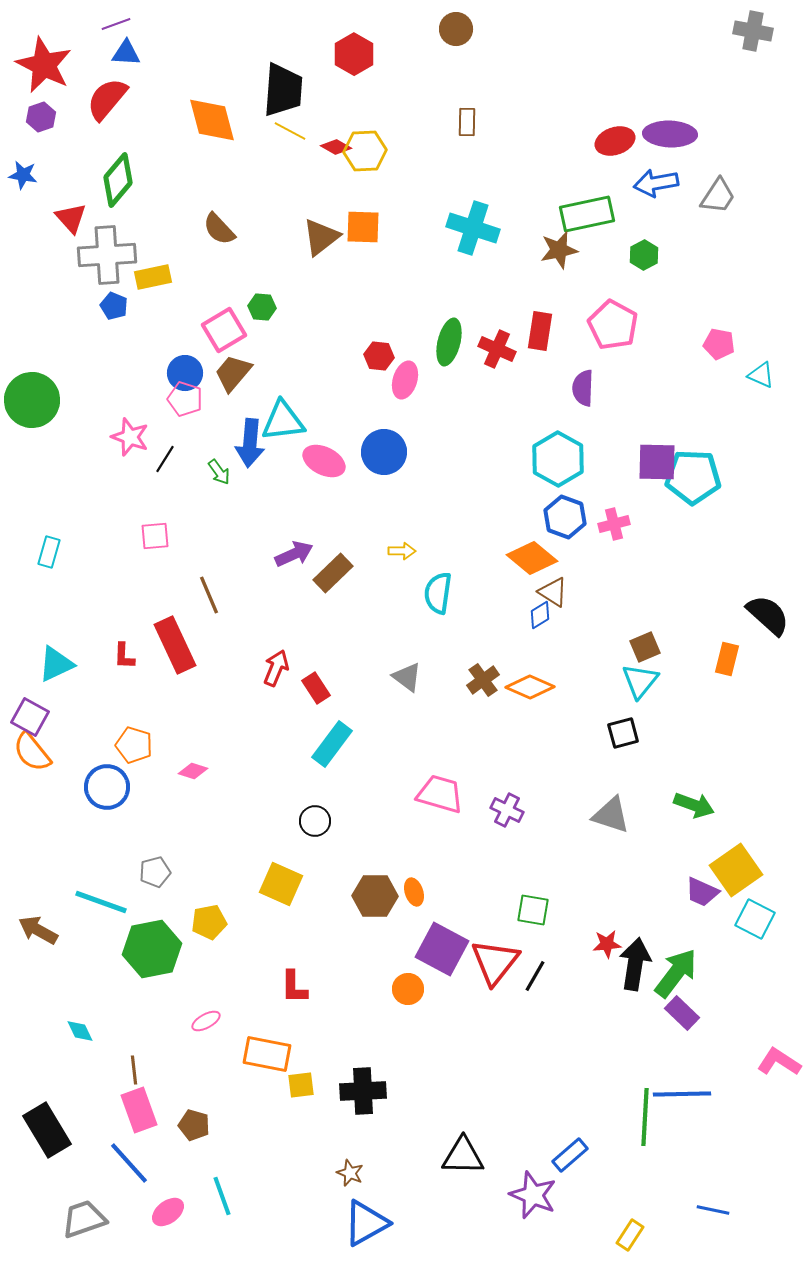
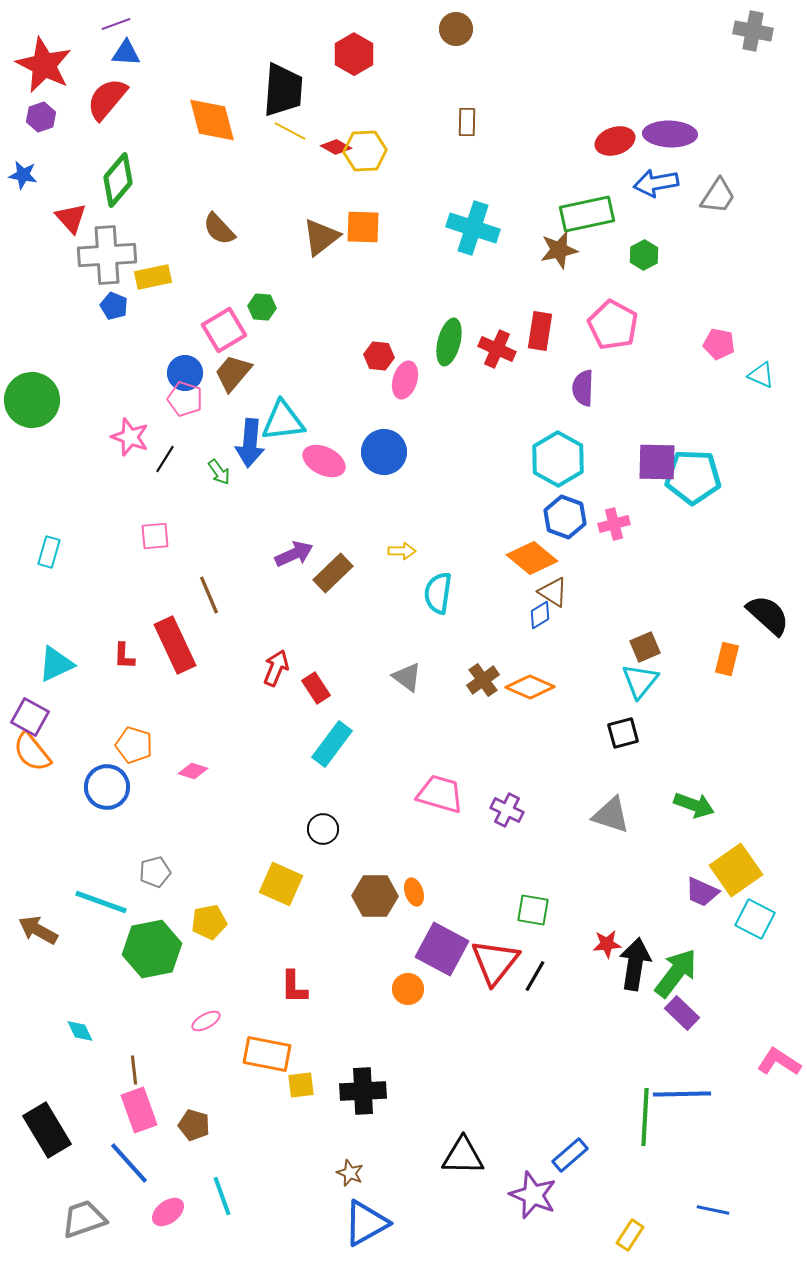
black circle at (315, 821): moved 8 px right, 8 px down
